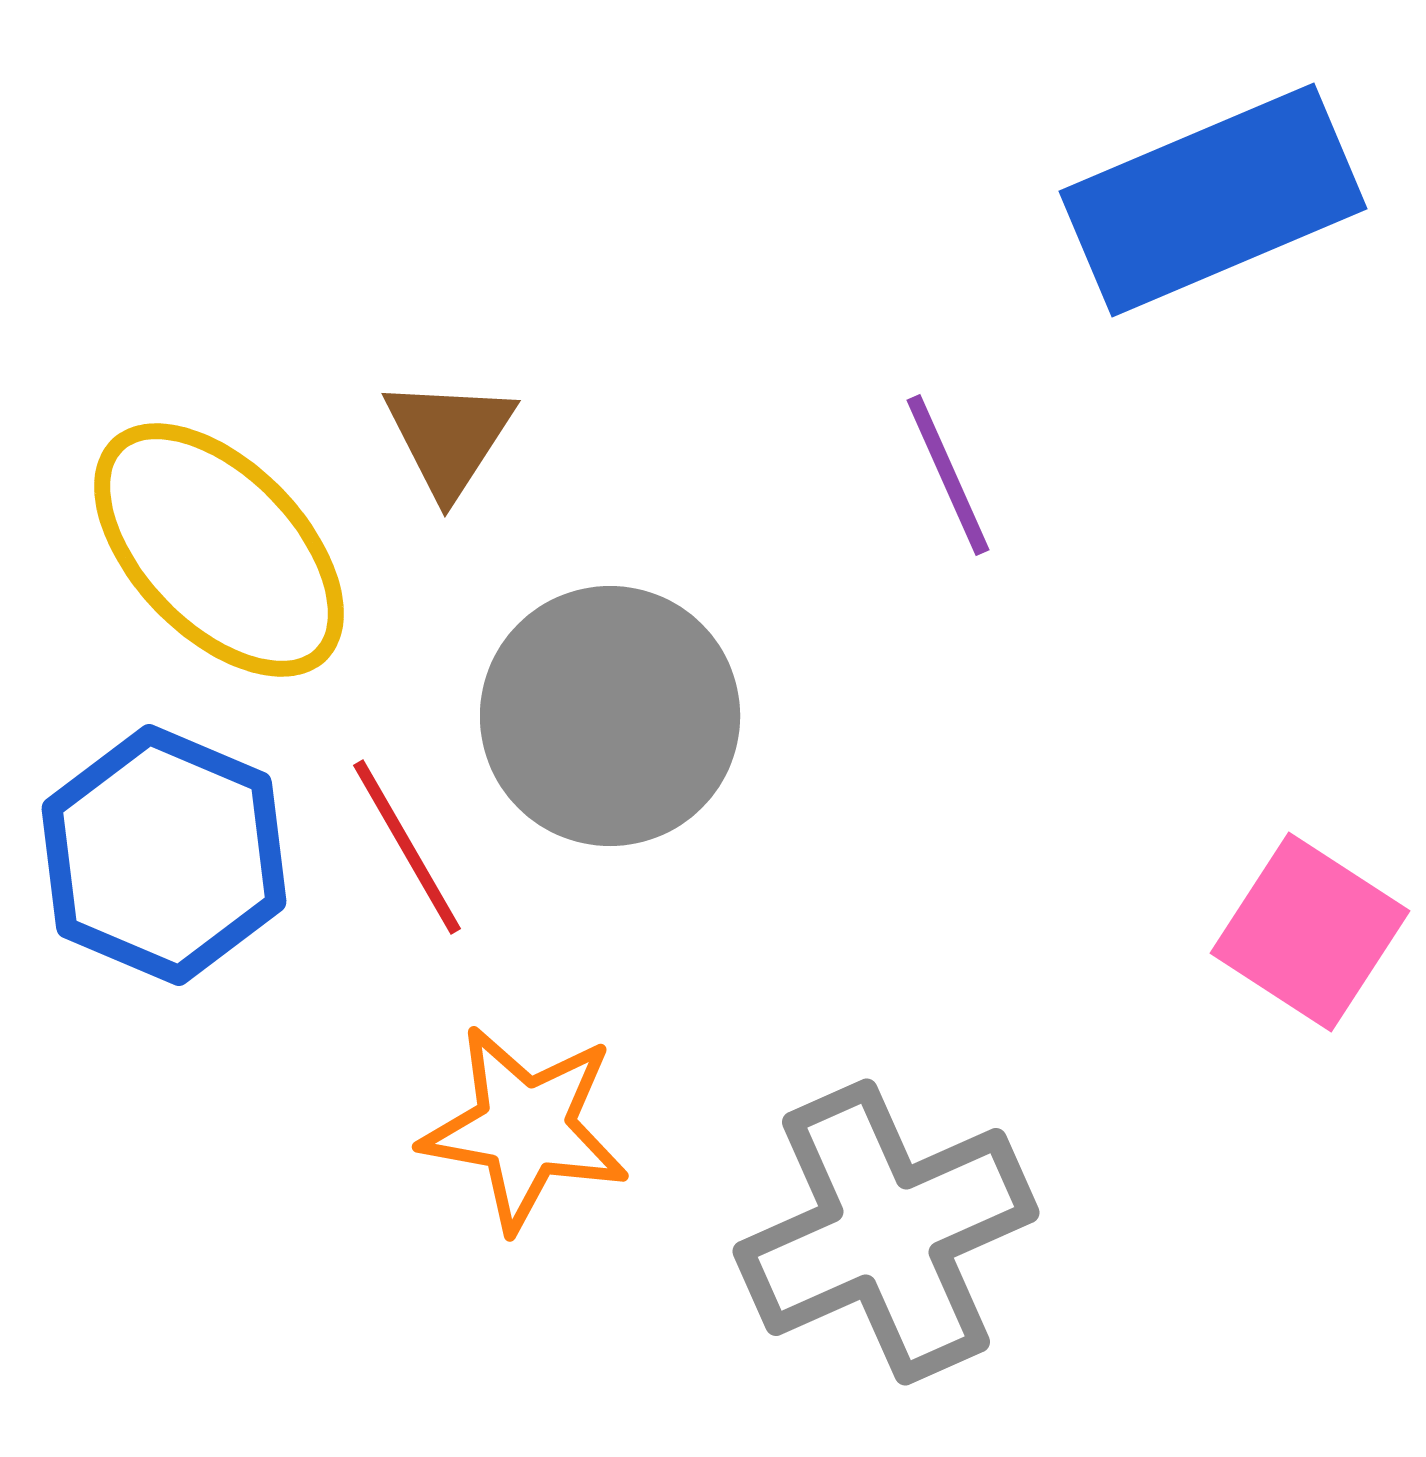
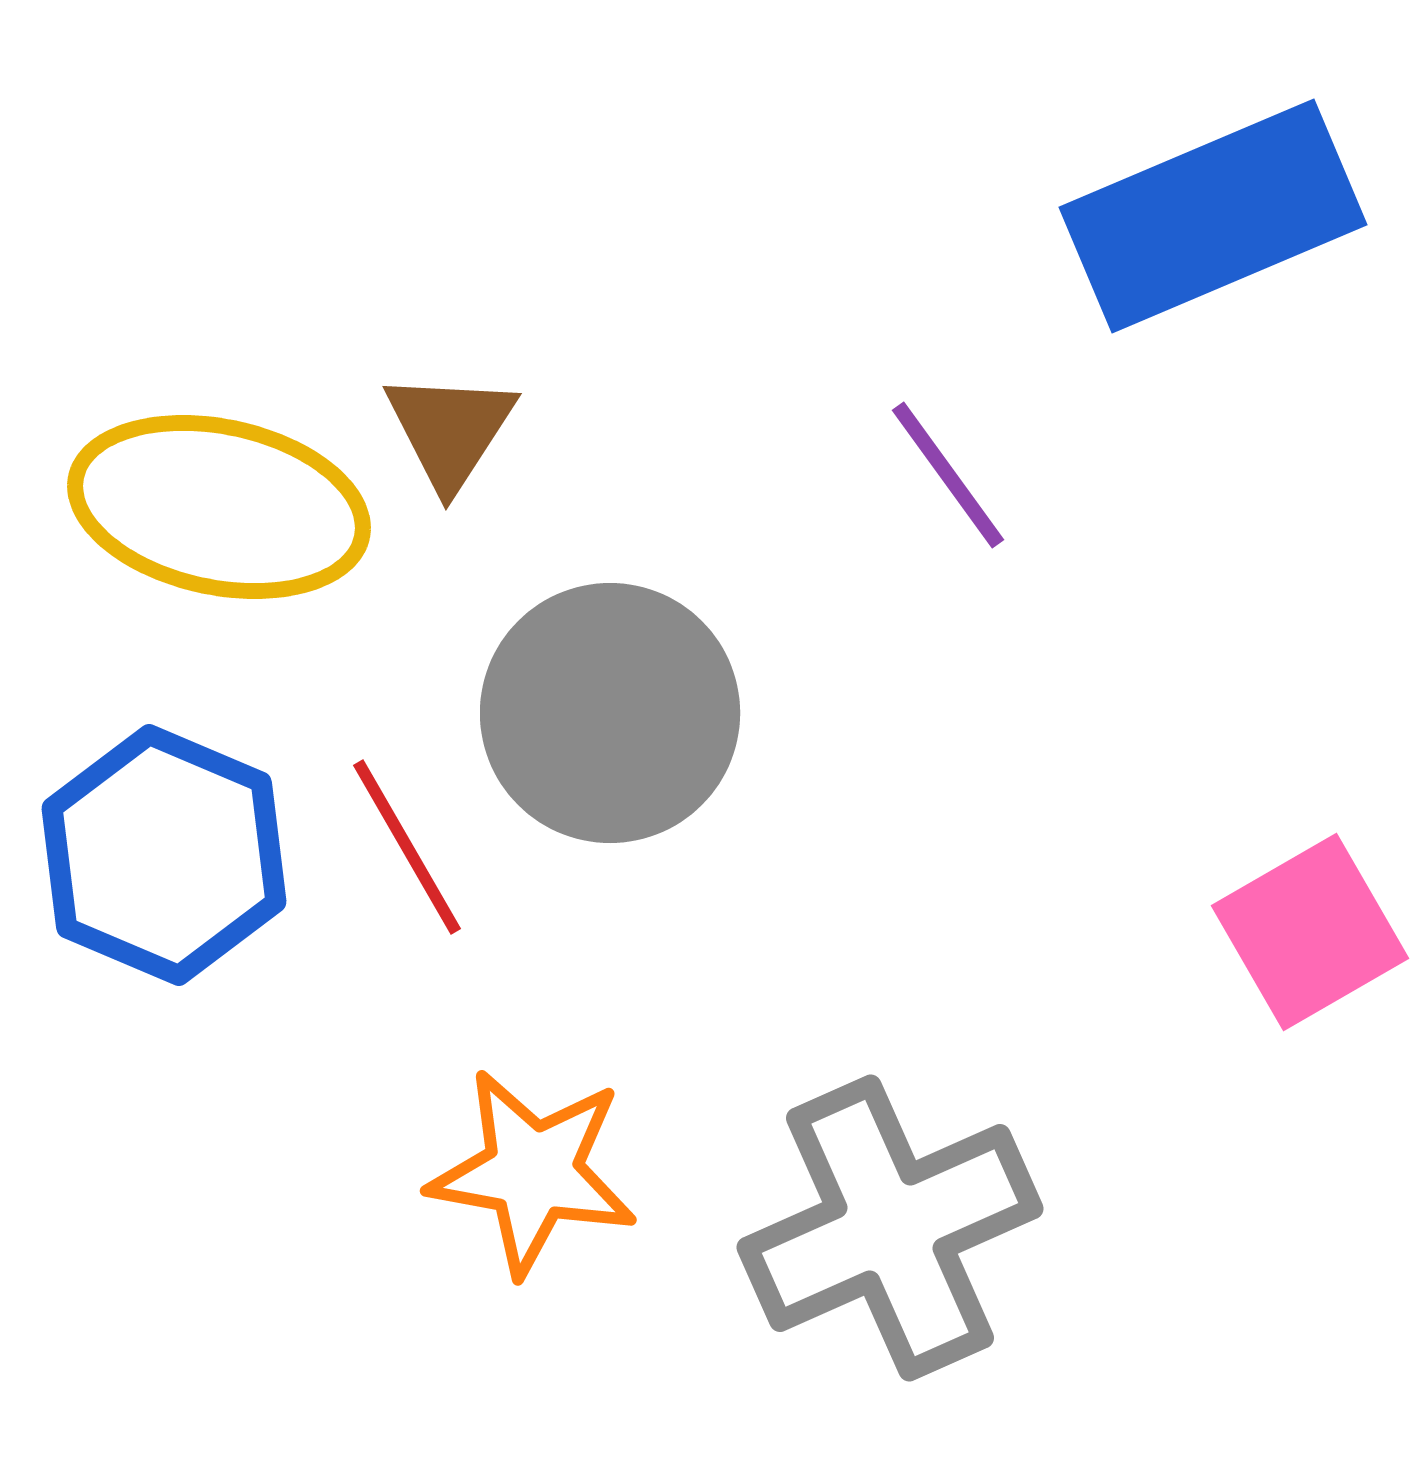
blue rectangle: moved 16 px down
brown triangle: moved 1 px right, 7 px up
purple line: rotated 12 degrees counterclockwise
yellow ellipse: moved 43 px up; rotated 34 degrees counterclockwise
gray circle: moved 3 px up
pink square: rotated 27 degrees clockwise
orange star: moved 8 px right, 44 px down
gray cross: moved 4 px right, 4 px up
